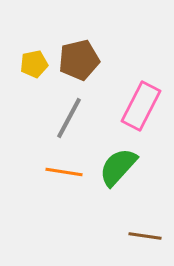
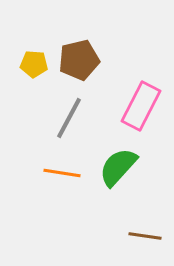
yellow pentagon: rotated 16 degrees clockwise
orange line: moved 2 px left, 1 px down
